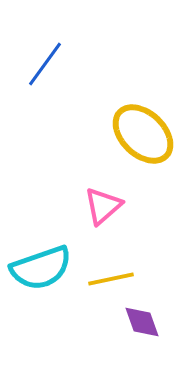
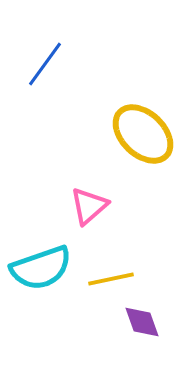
pink triangle: moved 14 px left
